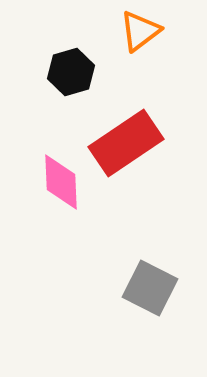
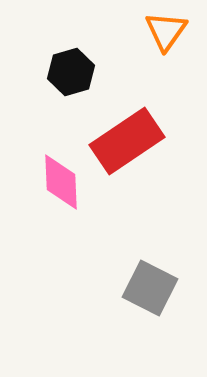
orange triangle: moved 26 px right; rotated 18 degrees counterclockwise
red rectangle: moved 1 px right, 2 px up
